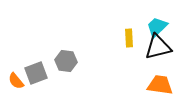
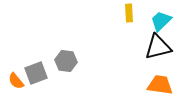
cyan trapezoid: moved 4 px right, 6 px up
yellow rectangle: moved 25 px up
